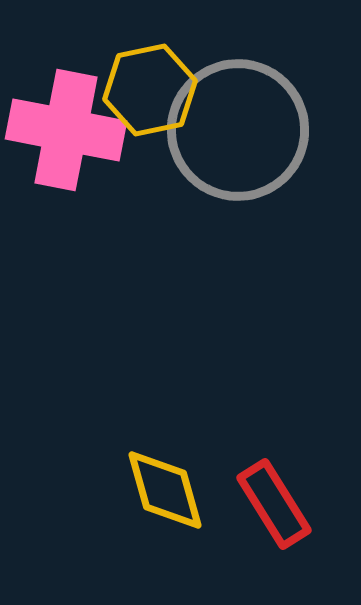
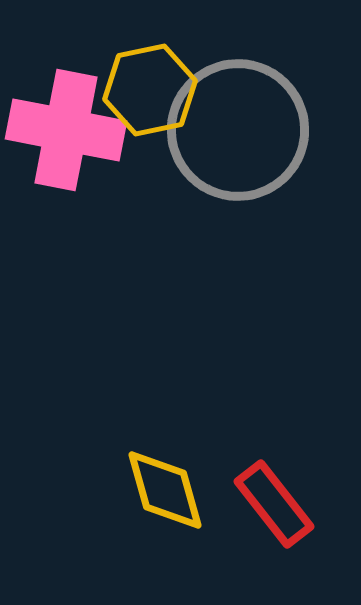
red rectangle: rotated 6 degrees counterclockwise
